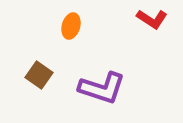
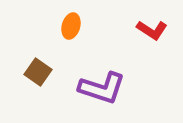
red L-shape: moved 11 px down
brown square: moved 1 px left, 3 px up
